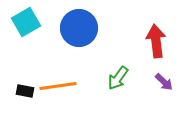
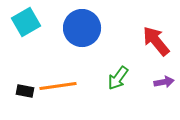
blue circle: moved 3 px right
red arrow: rotated 32 degrees counterclockwise
purple arrow: rotated 54 degrees counterclockwise
